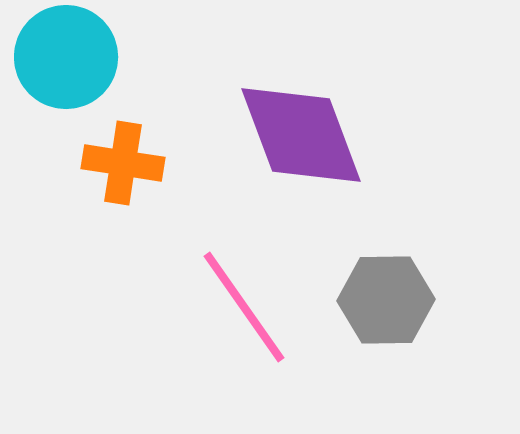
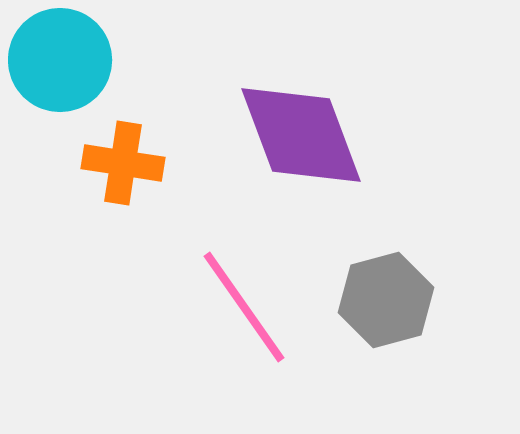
cyan circle: moved 6 px left, 3 px down
gray hexagon: rotated 14 degrees counterclockwise
